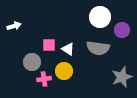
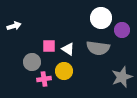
white circle: moved 1 px right, 1 px down
pink square: moved 1 px down
